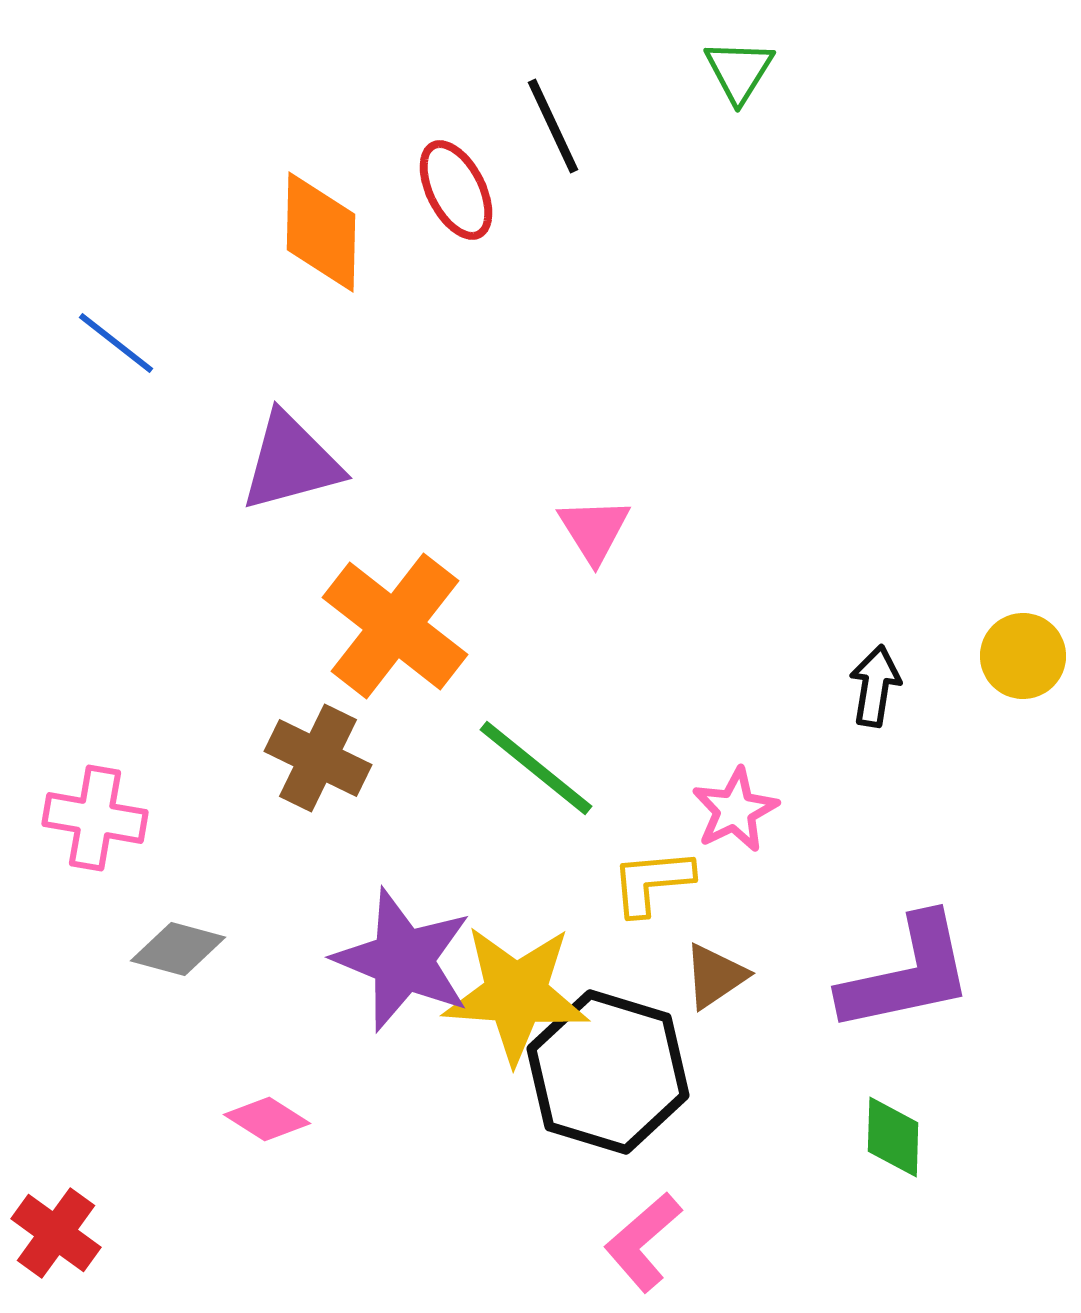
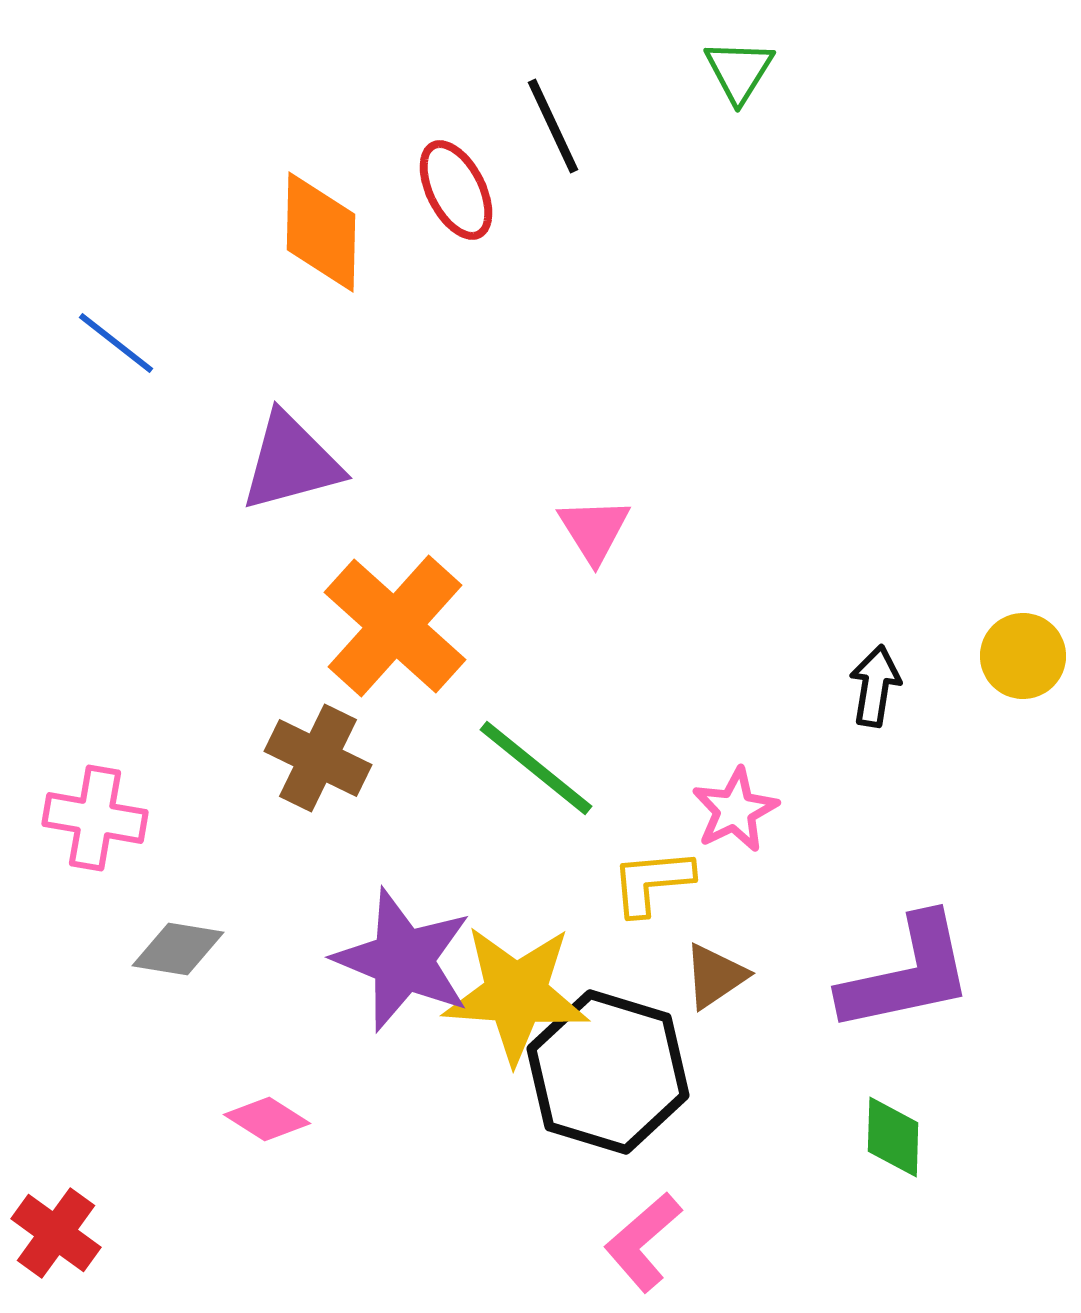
orange cross: rotated 4 degrees clockwise
gray diamond: rotated 6 degrees counterclockwise
